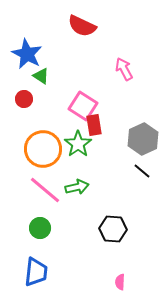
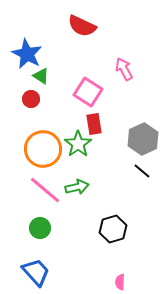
red circle: moved 7 px right
pink square: moved 5 px right, 14 px up
red rectangle: moved 1 px up
black hexagon: rotated 20 degrees counterclockwise
blue trapezoid: rotated 48 degrees counterclockwise
